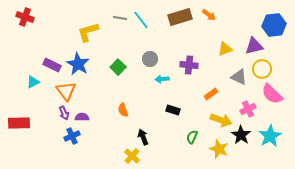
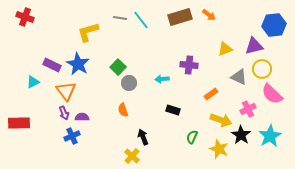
gray circle: moved 21 px left, 24 px down
